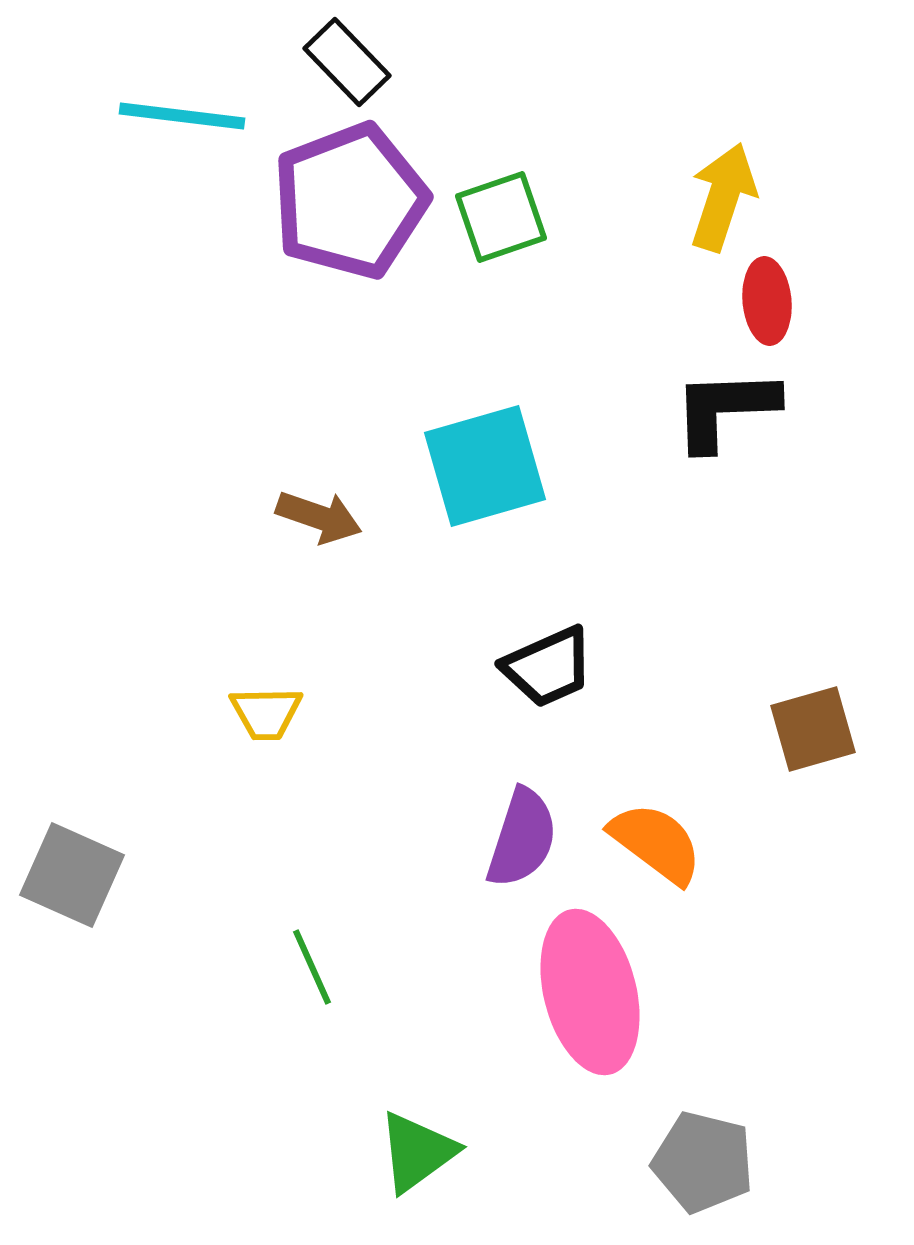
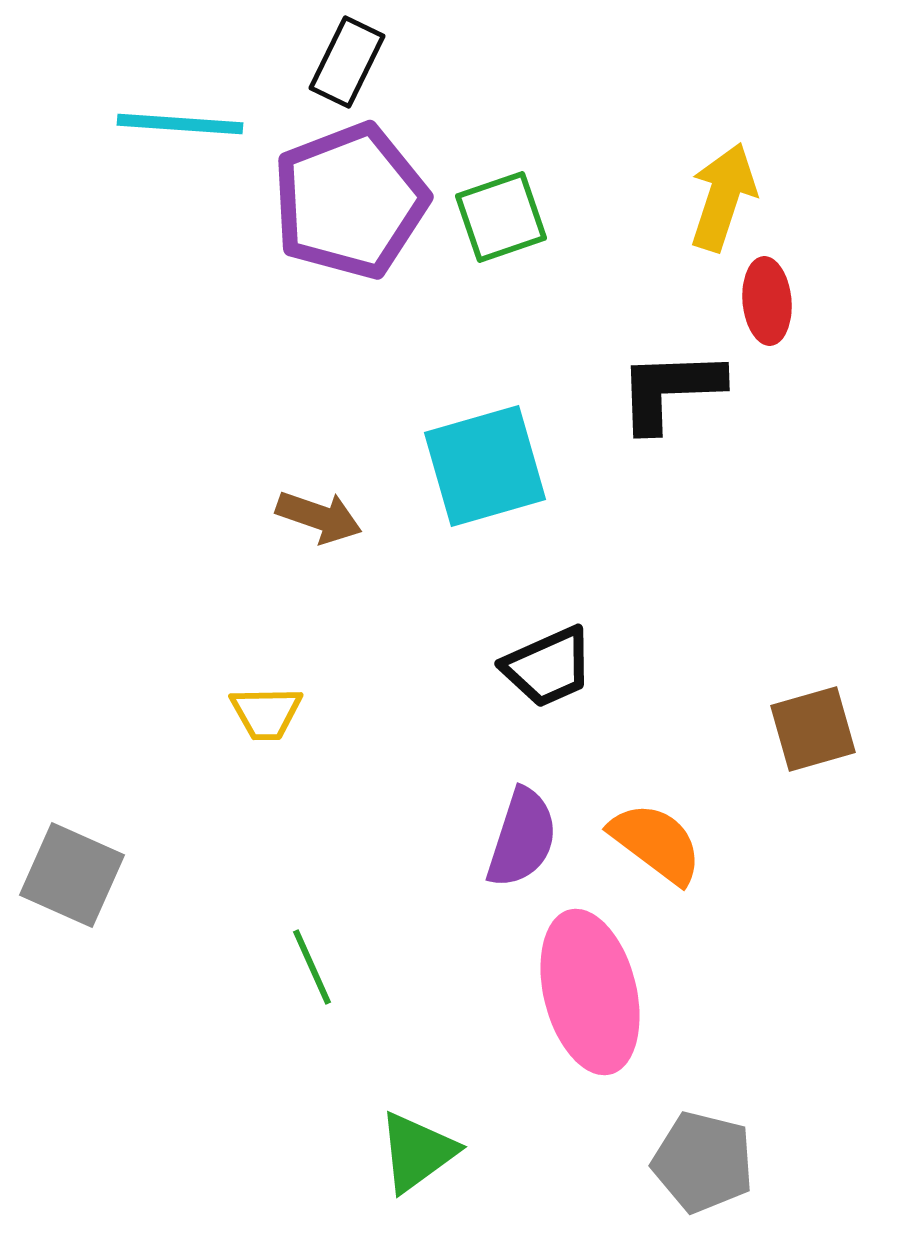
black rectangle: rotated 70 degrees clockwise
cyan line: moved 2 px left, 8 px down; rotated 3 degrees counterclockwise
black L-shape: moved 55 px left, 19 px up
